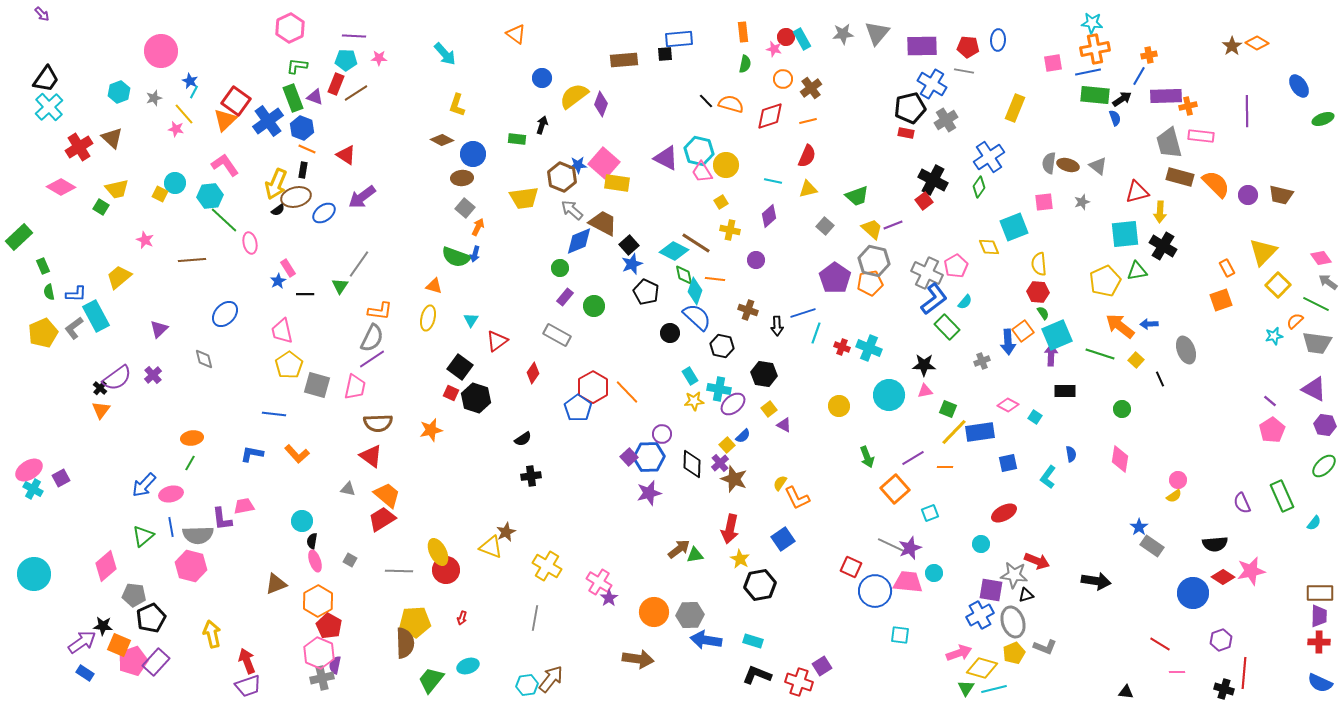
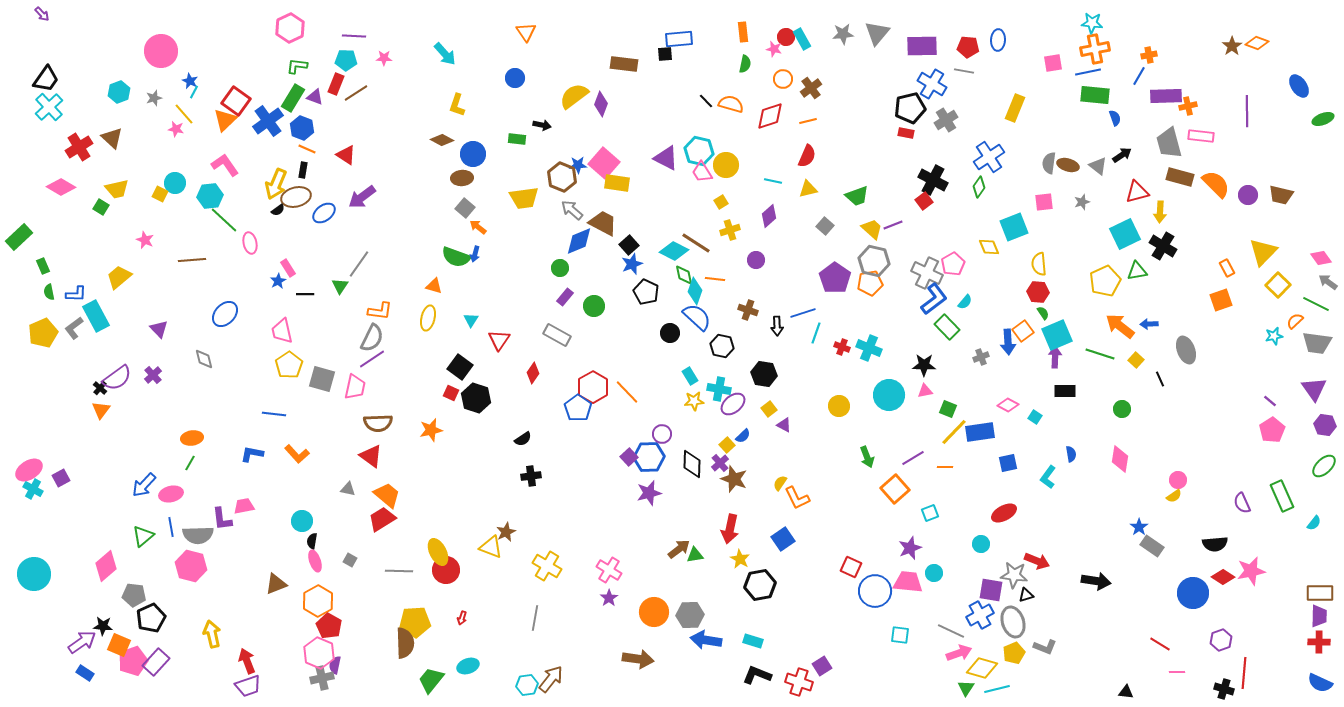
orange triangle at (516, 34): moved 10 px right, 2 px up; rotated 20 degrees clockwise
orange diamond at (1257, 43): rotated 10 degrees counterclockwise
pink star at (379, 58): moved 5 px right
brown rectangle at (624, 60): moved 4 px down; rotated 12 degrees clockwise
blue circle at (542, 78): moved 27 px left
green rectangle at (293, 98): rotated 52 degrees clockwise
black arrow at (1122, 99): moved 56 px down
black arrow at (542, 125): rotated 84 degrees clockwise
orange arrow at (478, 227): rotated 78 degrees counterclockwise
yellow cross at (730, 230): rotated 30 degrees counterclockwise
cyan square at (1125, 234): rotated 20 degrees counterclockwise
pink pentagon at (956, 266): moved 3 px left, 2 px up
purple triangle at (159, 329): rotated 30 degrees counterclockwise
red triangle at (497, 341): moved 2 px right, 1 px up; rotated 20 degrees counterclockwise
purple arrow at (1051, 355): moved 4 px right, 2 px down
gray cross at (982, 361): moved 1 px left, 4 px up
gray square at (317, 385): moved 5 px right, 6 px up
purple triangle at (1314, 389): rotated 28 degrees clockwise
gray line at (891, 545): moved 60 px right, 86 px down
pink cross at (599, 582): moved 10 px right, 12 px up
cyan line at (994, 689): moved 3 px right
